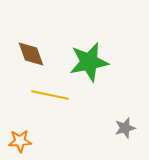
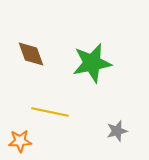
green star: moved 3 px right, 1 px down
yellow line: moved 17 px down
gray star: moved 8 px left, 3 px down
